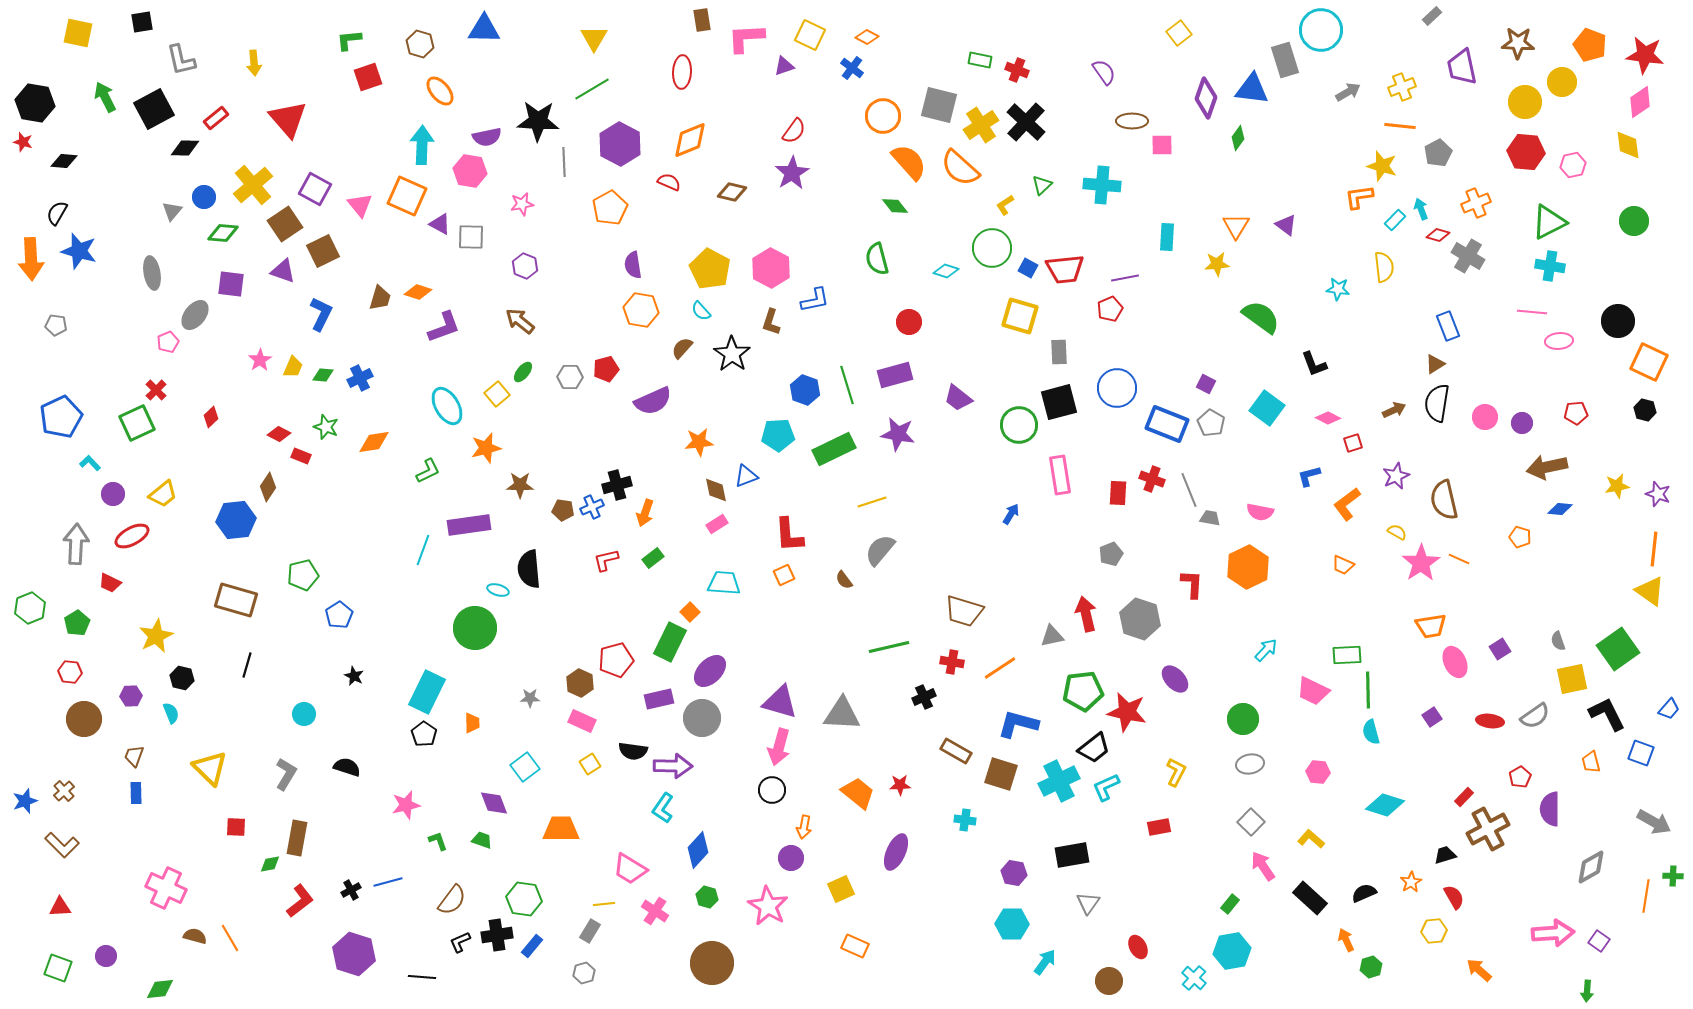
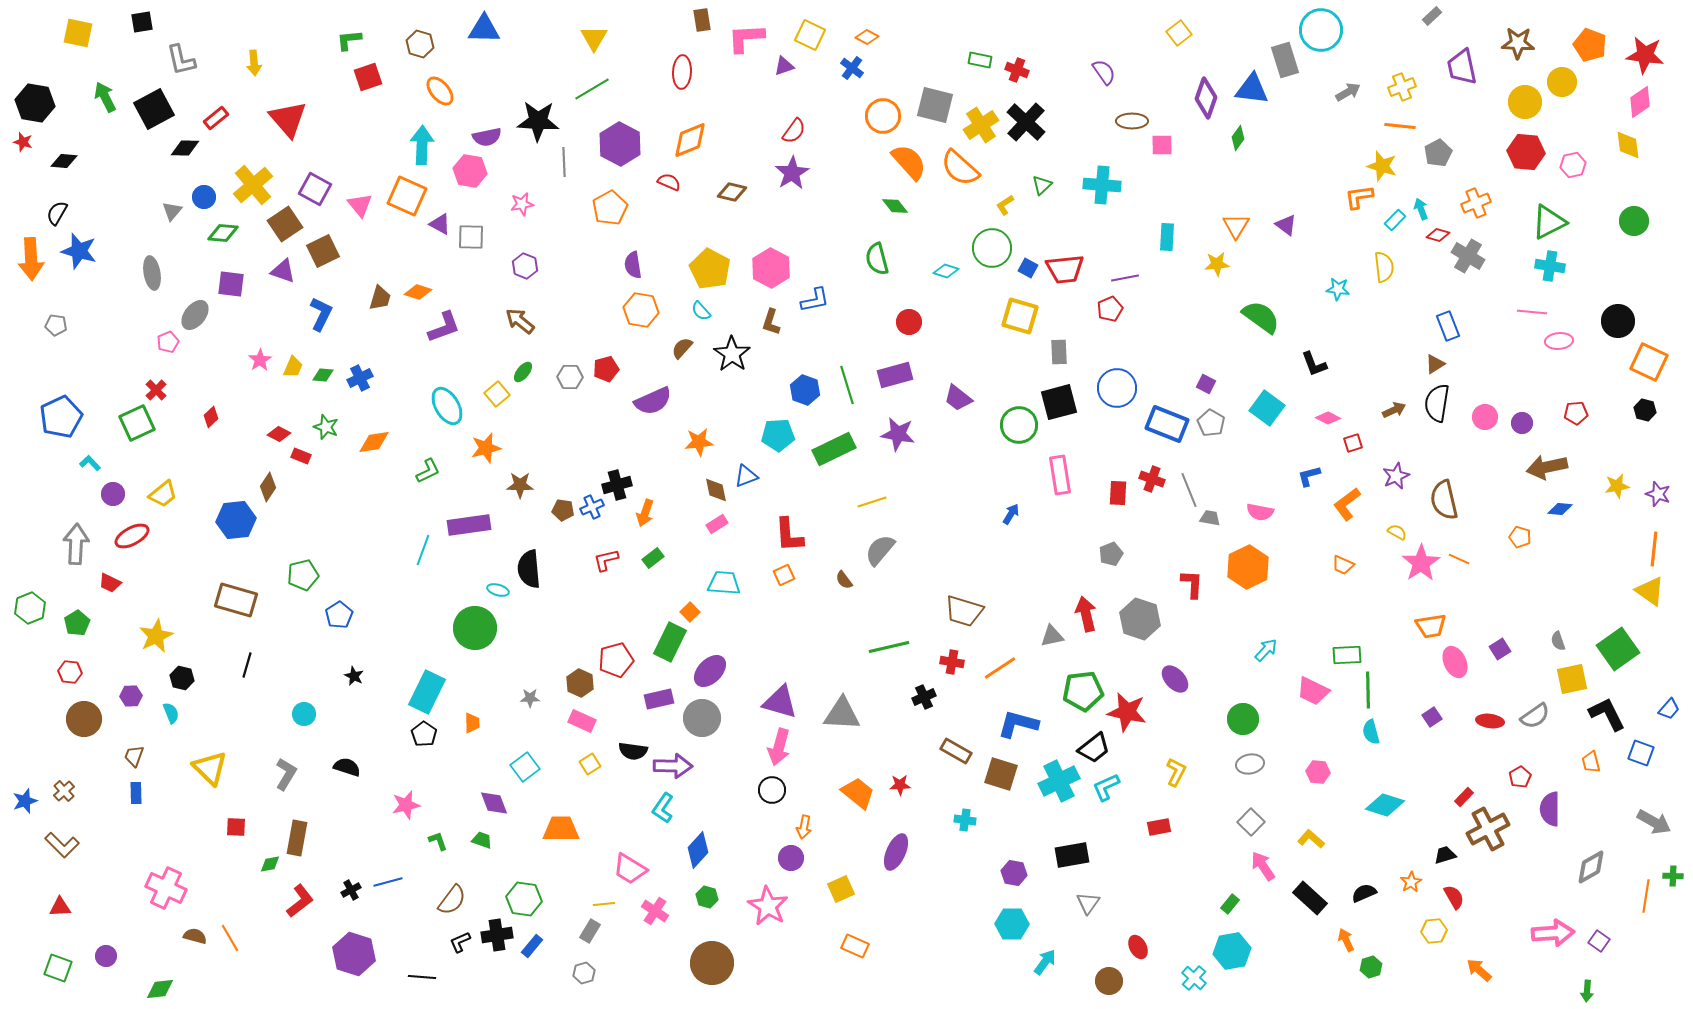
gray square at (939, 105): moved 4 px left
